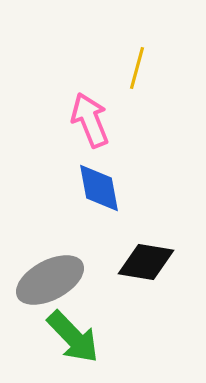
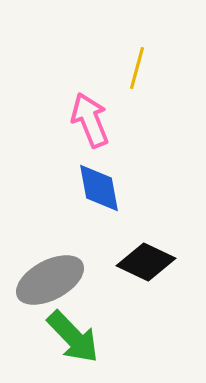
black diamond: rotated 16 degrees clockwise
